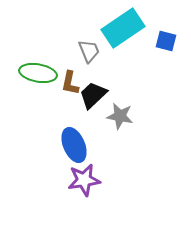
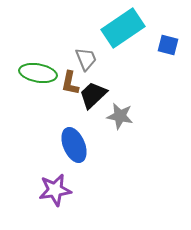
blue square: moved 2 px right, 4 px down
gray trapezoid: moved 3 px left, 8 px down
purple star: moved 29 px left, 10 px down
